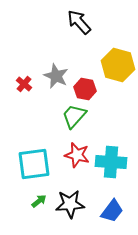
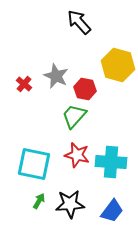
cyan square: rotated 20 degrees clockwise
green arrow: rotated 21 degrees counterclockwise
